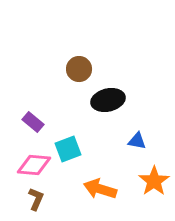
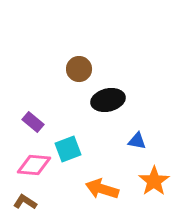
orange arrow: moved 2 px right
brown L-shape: moved 11 px left, 3 px down; rotated 80 degrees counterclockwise
